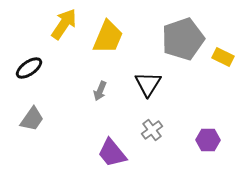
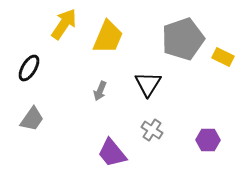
black ellipse: rotated 24 degrees counterclockwise
gray cross: rotated 20 degrees counterclockwise
